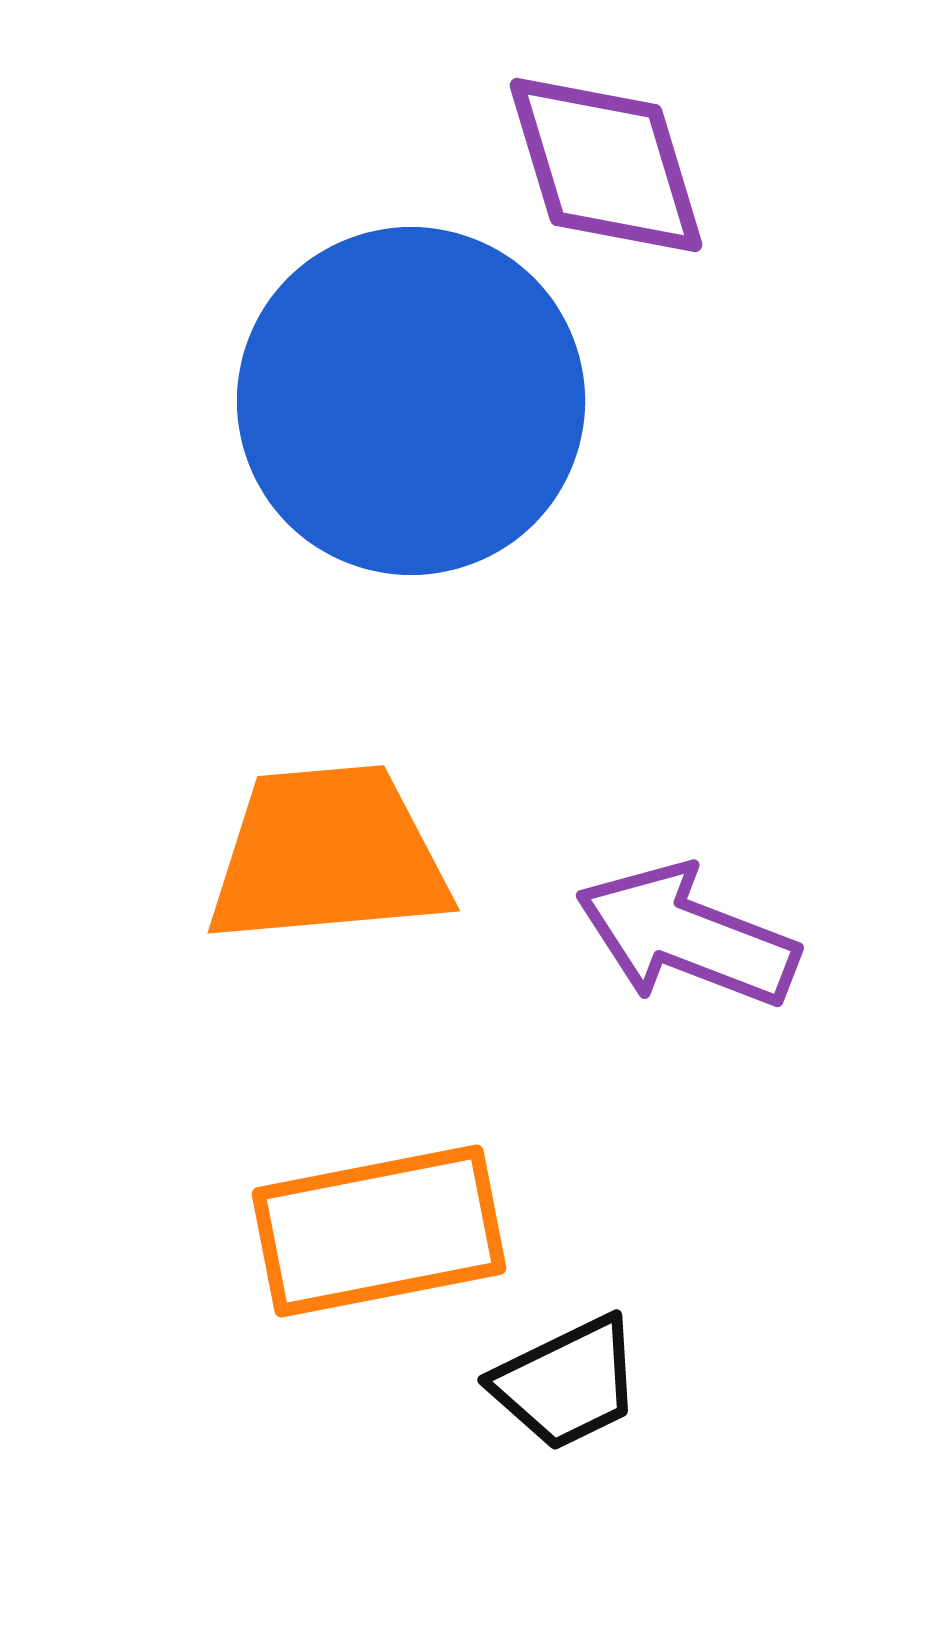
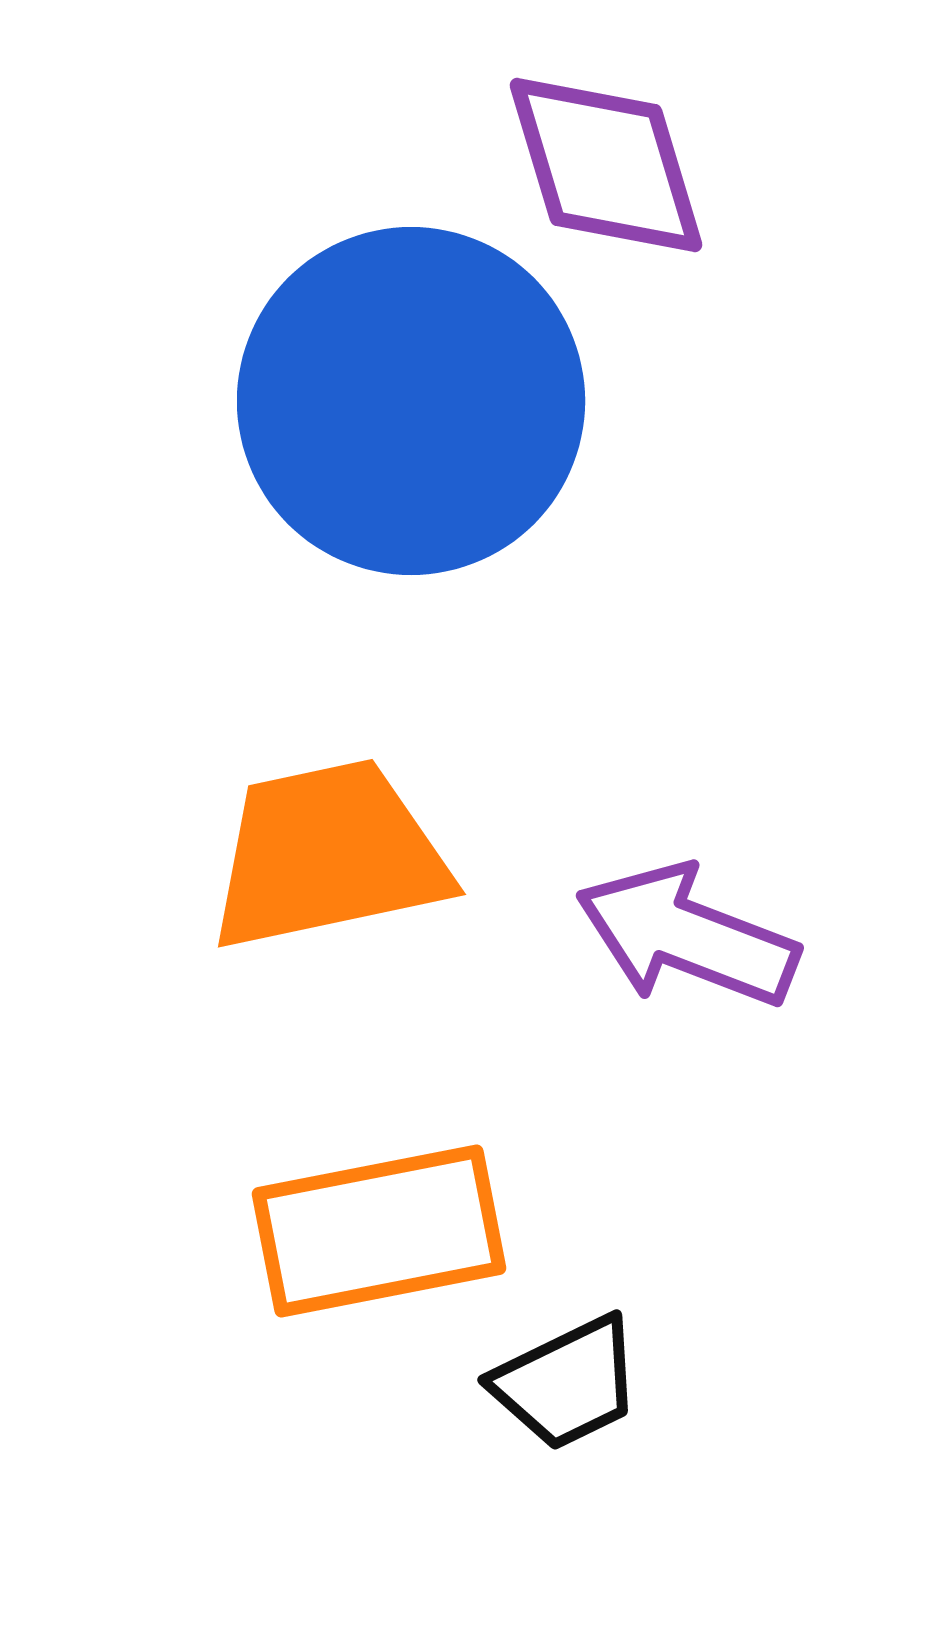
orange trapezoid: rotated 7 degrees counterclockwise
